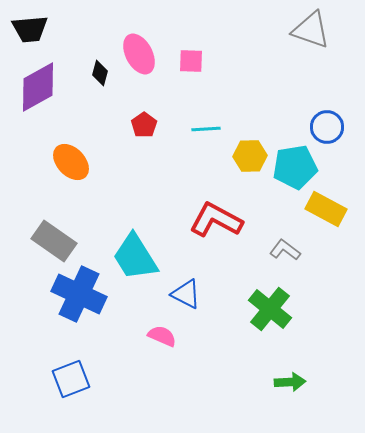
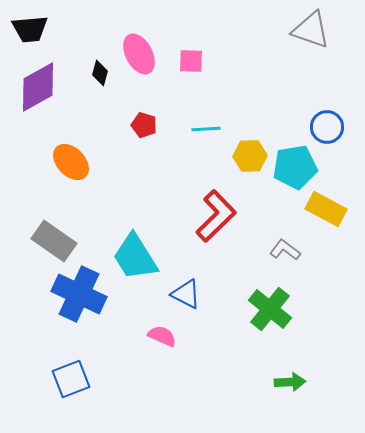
red pentagon: rotated 20 degrees counterclockwise
red L-shape: moved 4 px up; rotated 108 degrees clockwise
